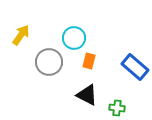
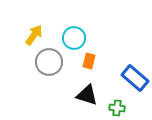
yellow arrow: moved 13 px right
blue rectangle: moved 11 px down
black triangle: rotated 10 degrees counterclockwise
